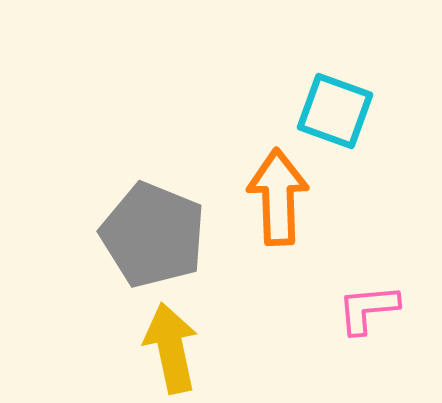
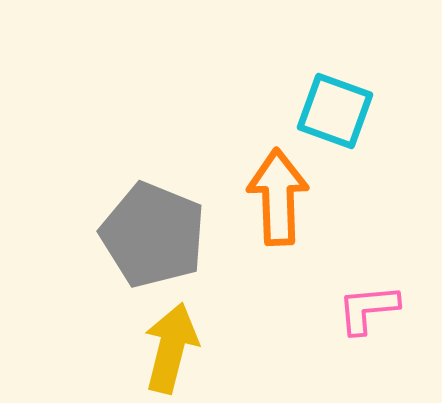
yellow arrow: rotated 26 degrees clockwise
